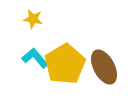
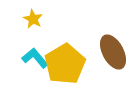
yellow star: rotated 18 degrees clockwise
brown ellipse: moved 9 px right, 15 px up
